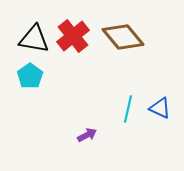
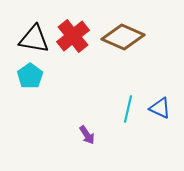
brown diamond: rotated 27 degrees counterclockwise
purple arrow: rotated 84 degrees clockwise
